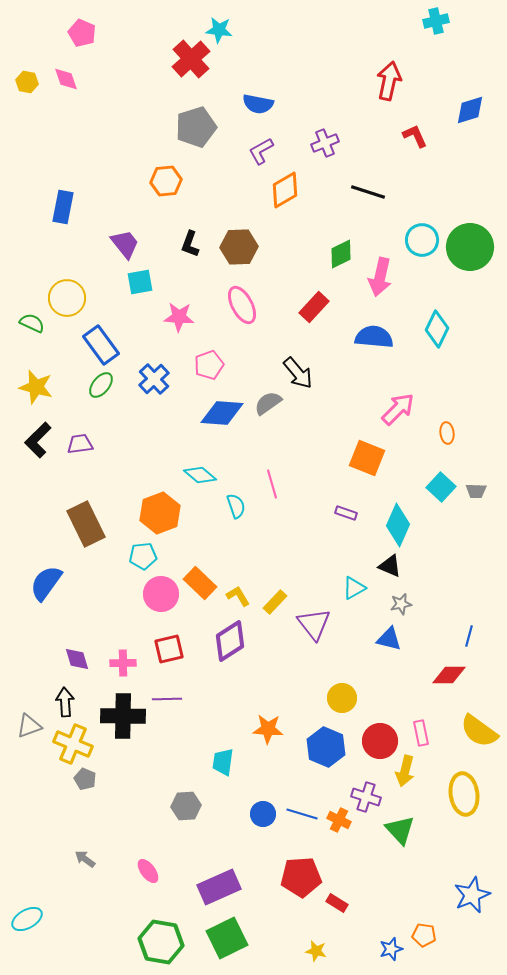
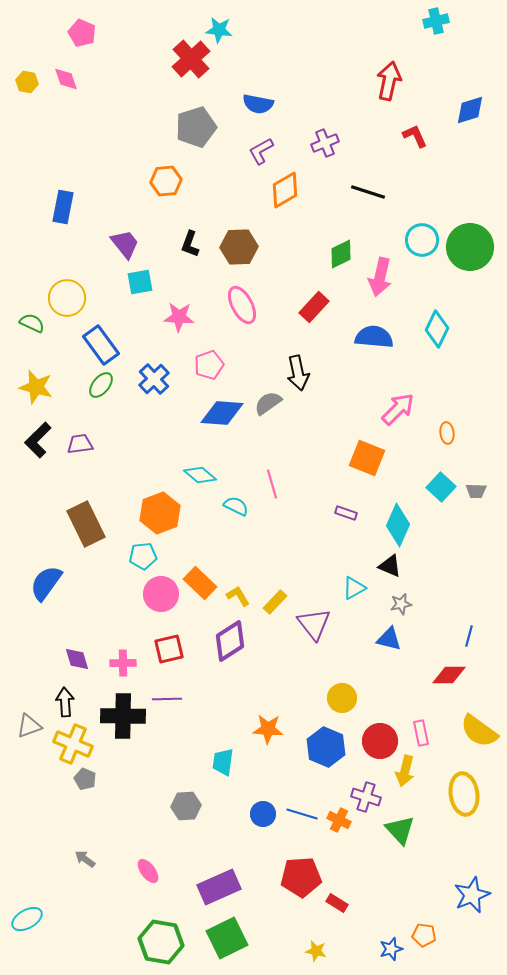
black arrow at (298, 373): rotated 28 degrees clockwise
cyan semicircle at (236, 506): rotated 45 degrees counterclockwise
